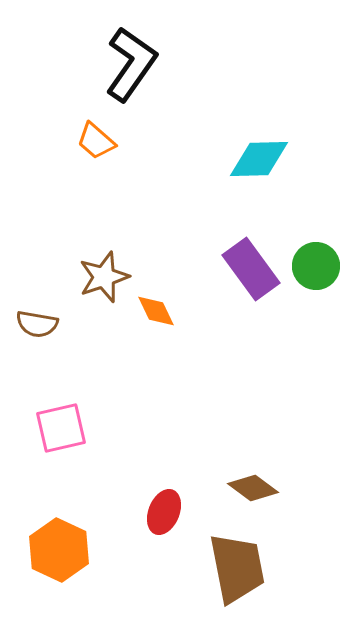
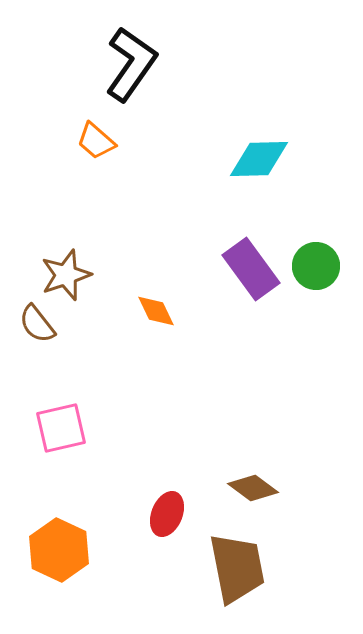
brown star: moved 38 px left, 2 px up
brown semicircle: rotated 42 degrees clockwise
red ellipse: moved 3 px right, 2 px down
